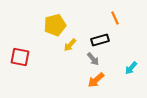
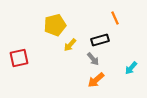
red square: moved 1 px left, 1 px down; rotated 24 degrees counterclockwise
